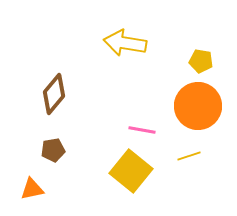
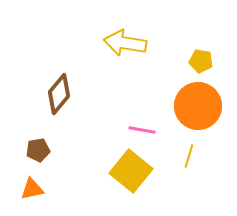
brown diamond: moved 5 px right
brown pentagon: moved 15 px left
yellow line: rotated 55 degrees counterclockwise
